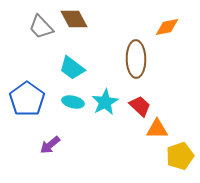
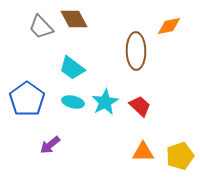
orange diamond: moved 2 px right, 1 px up
brown ellipse: moved 8 px up
orange triangle: moved 14 px left, 23 px down
